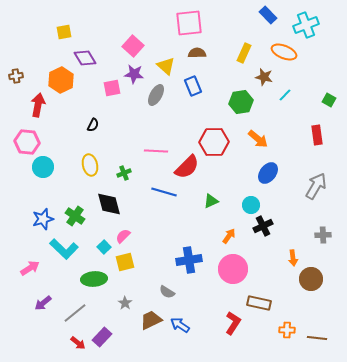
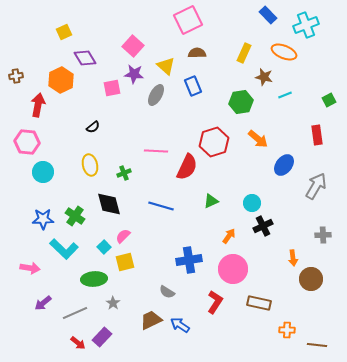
pink square at (189, 23): moved 1 px left, 3 px up; rotated 20 degrees counterclockwise
yellow square at (64, 32): rotated 14 degrees counterclockwise
cyan line at (285, 95): rotated 24 degrees clockwise
green square at (329, 100): rotated 32 degrees clockwise
black semicircle at (93, 125): moved 2 px down; rotated 24 degrees clockwise
red hexagon at (214, 142): rotated 16 degrees counterclockwise
cyan circle at (43, 167): moved 5 px down
red semicircle at (187, 167): rotated 20 degrees counterclockwise
blue ellipse at (268, 173): moved 16 px right, 8 px up
blue line at (164, 192): moved 3 px left, 14 px down
cyan circle at (251, 205): moved 1 px right, 2 px up
blue star at (43, 219): rotated 15 degrees clockwise
pink arrow at (30, 268): rotated 42 degrees clockwise
gray star at (125, 303): moved 12 px left
gray line at (75, 313): rotated 15 degrees clockwise
red L-shape at (233, 323): moved 18 px left, 21 px up
brown line at (317, 338): moved 7 px down
